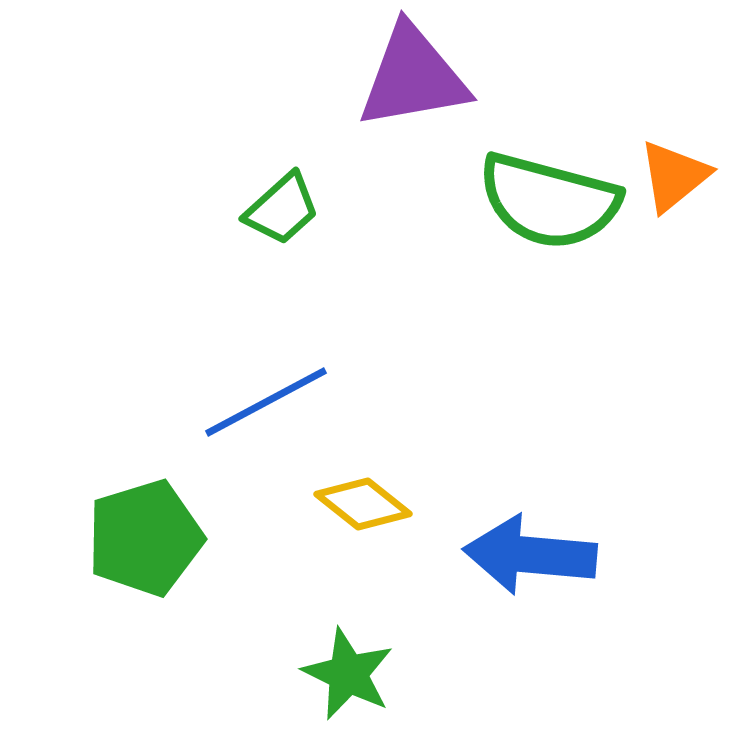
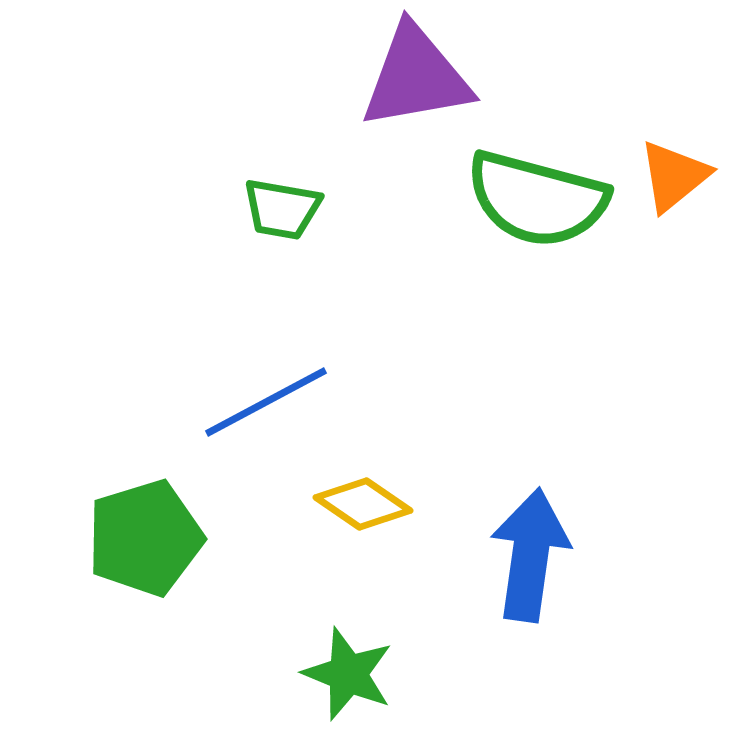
purple triangle: moved 3 px right
green semicircle: moved 12 px left, 2 px up
green trapezoid: rotated 52 degrees clockwise
yellow diamond: rotated 4 degrees counterclockwise
blue arrow: rotated 93 degrees clockwise
green star: rotated 4 degrees counterclockwise
